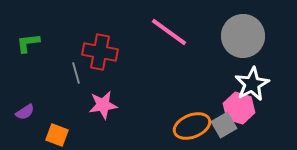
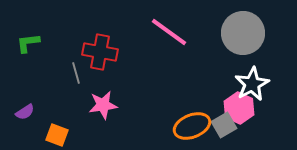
gray circle: moved 3 px up
pink hexagon: rotated 8 degrees clockwise
